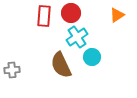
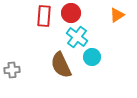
cyan cross: rotated 20 degrees counterclockwise
